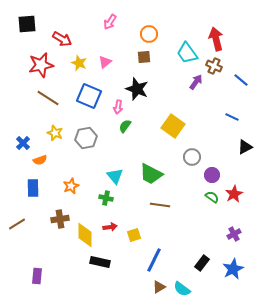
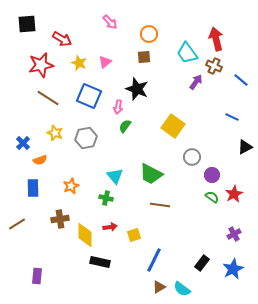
pink arrow at (110, 22): rotated 77 degrees counterclockwise
